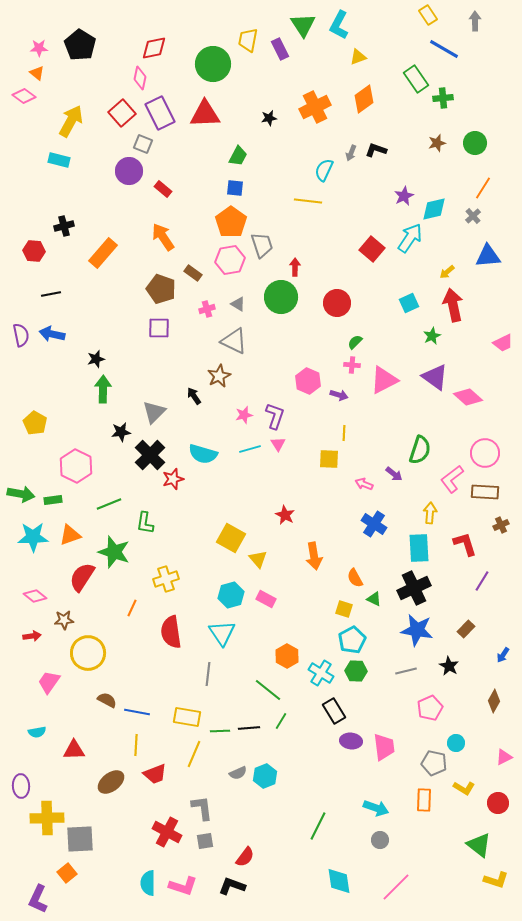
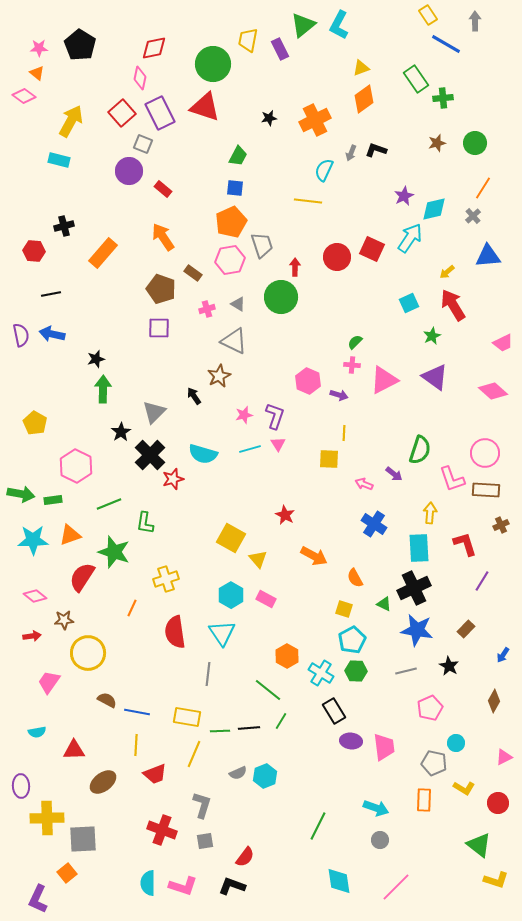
green triangle at (303, 25): rotated 24 degrees clockwise
blue line at (444, 49): moved 2 px right, 5 px up
yellow triangle at (358, 57): moved 3 px right, 11 px down
orange cross at (315, 107): moved 13 px down
red triangle at (205, 114): moved 7 px up; rotated 20 degrees clockwise
orange pentagon at (231, 222): rotated 12 degrees clockwise
red square at (372, 249): rotated 15 degrees counterclockwise
red circle at (337, 303): moved 46 px up
red arrow at (453, 305): rotated 20 degrees counterclockwise
pink diamond at (468, 397): moved 25 px right, 6 px up
black star at (121, 432): rotated 24 degrees counterclockwise
pink L-shape at (452, 479): rotated 72 degrees counterclockwise
brown rectangle at (485, 492): moved 1 px right, 2 px up
cyan star at (33, 537): moved 3 px down
orange arrow at (314, 556): rotated 52 degrees counterclockwise
cyan hexagon at (231, 595): rotated 15 degrees counterclockwise
green triangle at (374, 599): moved 10 px right, 5 px down
red semicircle at (171, 632): moved 4 px right
brown ellipse at (111, 782): moved 8 px left
gray L-shape at (202, 808): moved 3 px up; rotated 24 degrees clockwise
red cross at (167, 832): moved 5 px left, 2 px up; rotated 8 degrees counterclockwise
gray square at (80, 839): moved 3 px right
